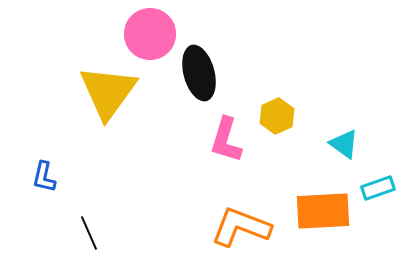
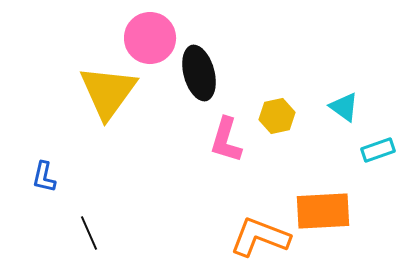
pink circle: moved 4 px down
yellow hexagon: rotated 12 degrees clockwise
cyan triangle: moved 37 px up
cyan rectangle: moved 38 px up
orange L-shape: moved 19 px right, 10 px down
